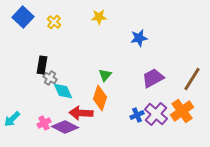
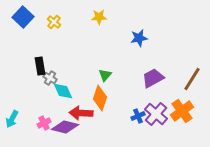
black rectangle: moved 2 px left, 1 px down; rotated 18 degrees counterclockwise
blue cross: moved 1 px right, 1 px down
cyan arrow: rotated 18 degrees counterclockwise
purple diamond: rotated 12 degrees counterclockwise
